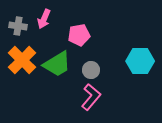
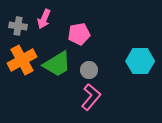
pink pentagon: moved 1 px up
orange cross: rotated 16 degrees clockwise
gray circle: moved 2 px left
